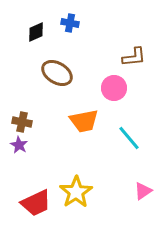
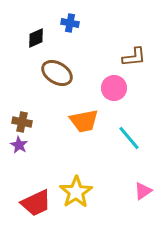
black diamond: moved 6 px down
